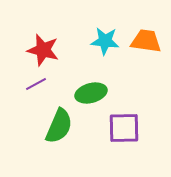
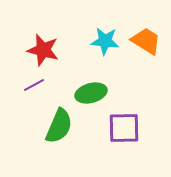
orange trapezoid: rotated 24 degrees clockwise
purple line: moved 2 px left, 1 px down
